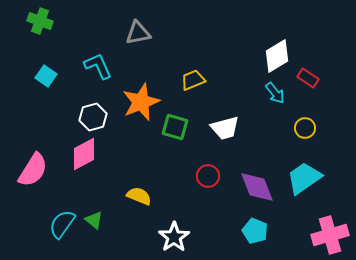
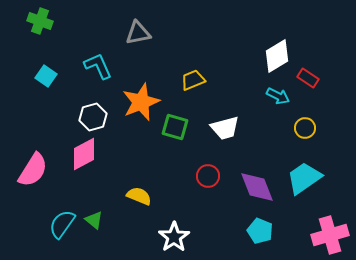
cyan arrow: moved 3 px right, 3 px down; rotated 25 degrees counterclockwise
cyan pentagon: moved 5 px right
